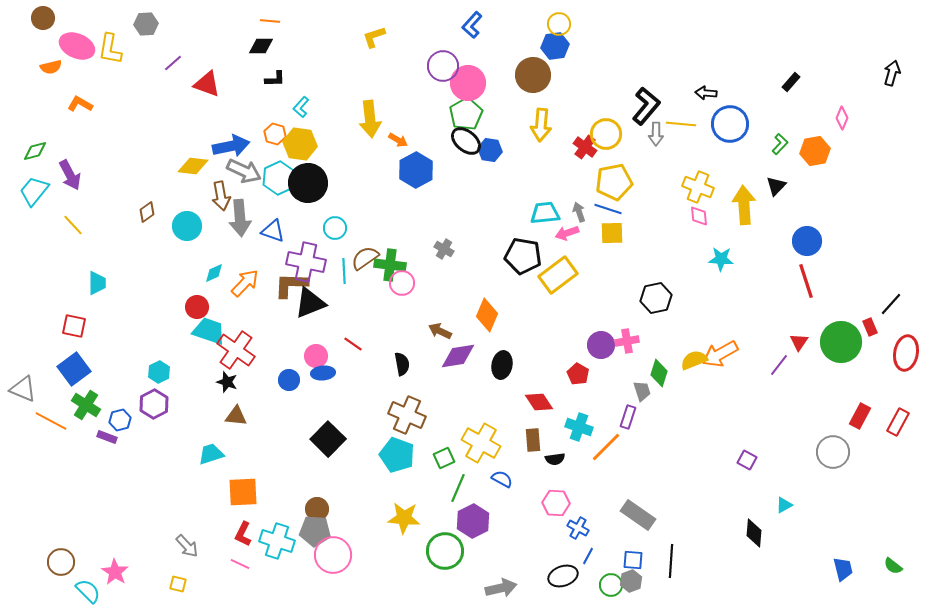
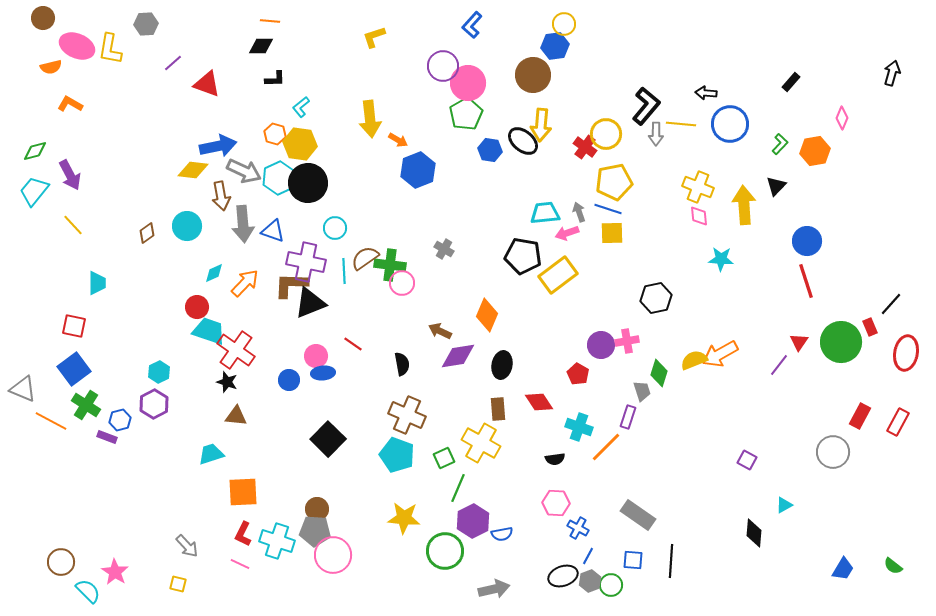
yellow circle at (559, 24): moved 5 px right
orange L-shape at (80, 104): moved 10 px left
cyan L-shape at (301, 107): rotated 10 degrees clockwise
black ellipse at (466, 141): moved 57 px right
blue arrow at (231, 146): moved 13 px left
yellow diamond at (193, 166): moved 4 px down
blue hexagon at (416, 170): moved 2 px right; rotated 8 degrees clockwise
brown diamond at (147, 212): moved 21 px down
gray arrow at (240, 218): moved 3 px right, 6 px down
brown rectangle at (533, 440): moved 35 px left, 31 px up
blue semicircle at (502, 479): moved 55 px down; rotated 140 degrees clockwise
blue trapezoid at (843, 569): rotated 45 degrees clockwise
gray hexagon at (631, 581): moved 41 px left
gray arrow at (501, 588): moved 7 px left, 1 px down
